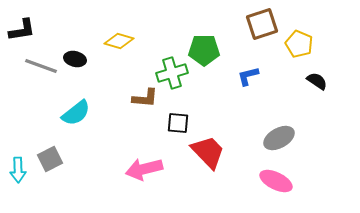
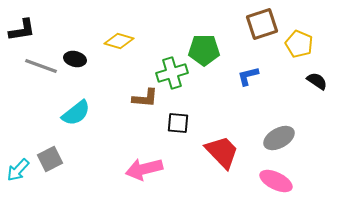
red trapezoid: moved 14 px right
cyan arrow: rotated 45 degrees clockwise
